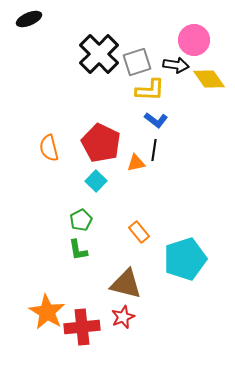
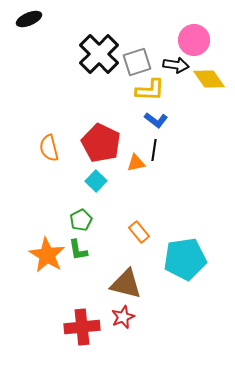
cyan pentagon: rotated 9 degrees clockwise
orange star: moved 57 px up
